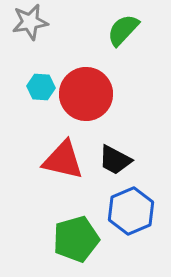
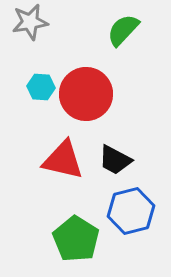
blue hexagon: rotated 9 degrees clockwise
green pentagon: rotated 24 degrees counterclockwise
